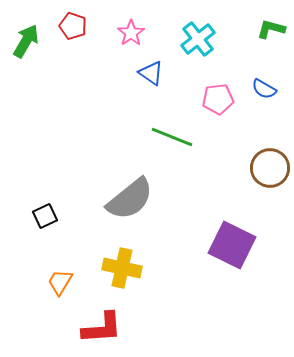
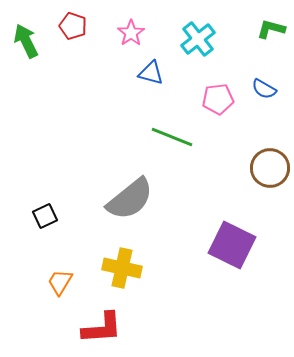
green arrow: rotated 56 degrees counterclockwise
blue triangle: rotated 20 degrees counterclockwise
